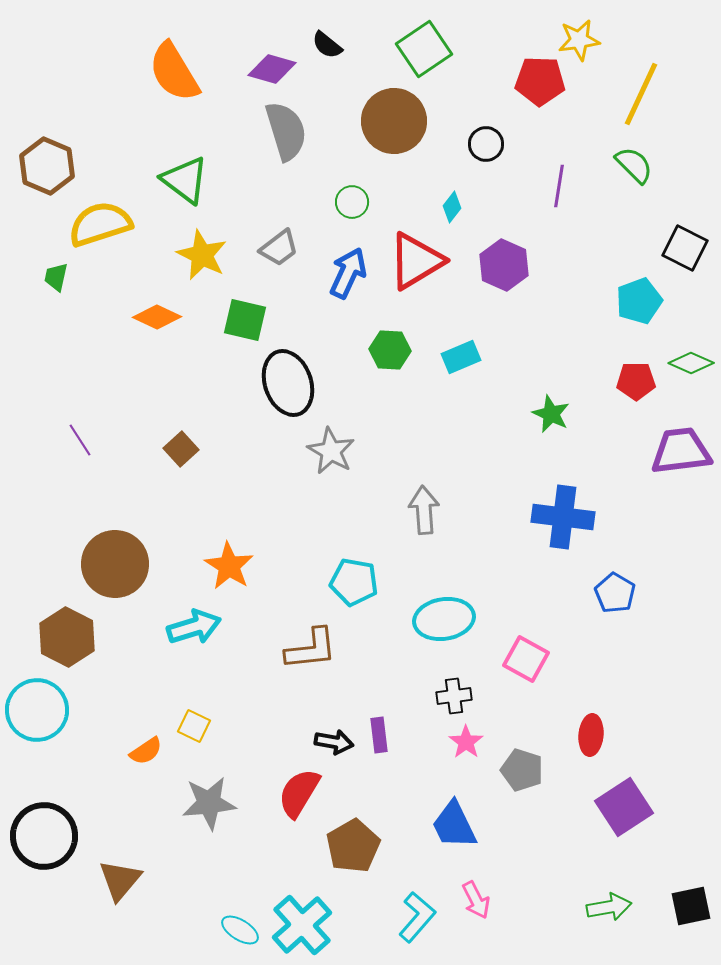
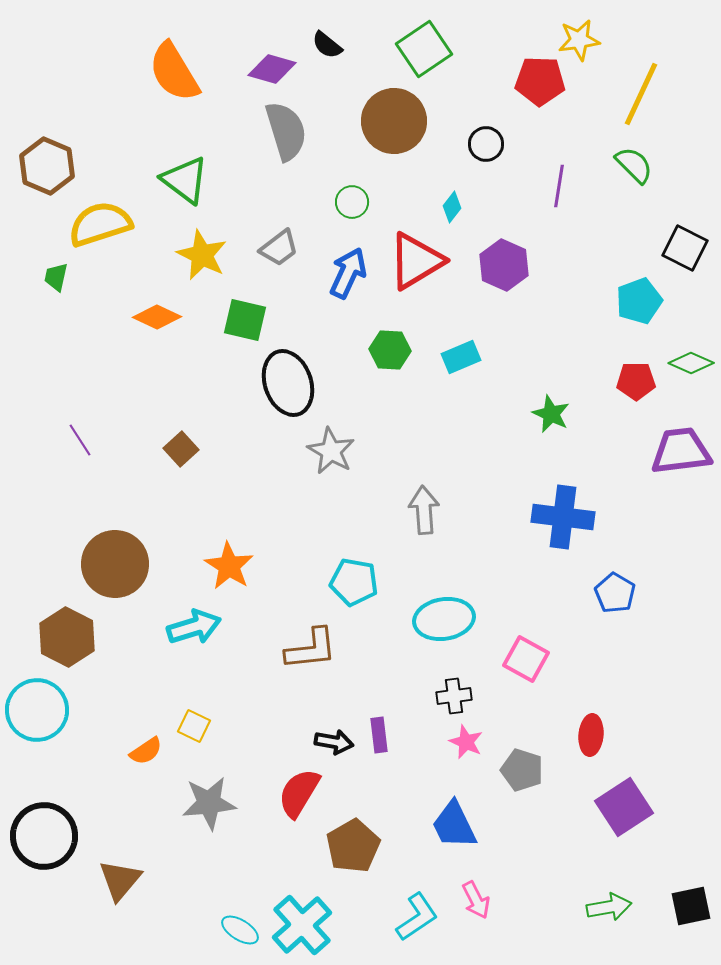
pink star at (466, 742): rotated 12 degrees counterclockwise
cyan L-shape at (417, 917): rotated 15 degrees clockwise
